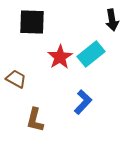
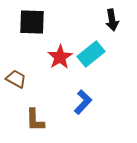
brown L-shape: rotated 15 degrees counterclockwise
